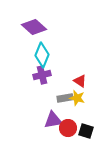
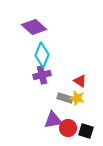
gray rectangle: rotated 28 degrees clockwise
